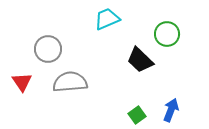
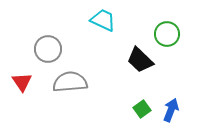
cyan trapezoid: moved 4 px left, 1 px down; rotated 48 degrees clockwise
green square: moved 5 px right, 6 px up
